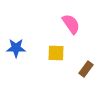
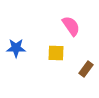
pink semicircle: moved 2 px down
